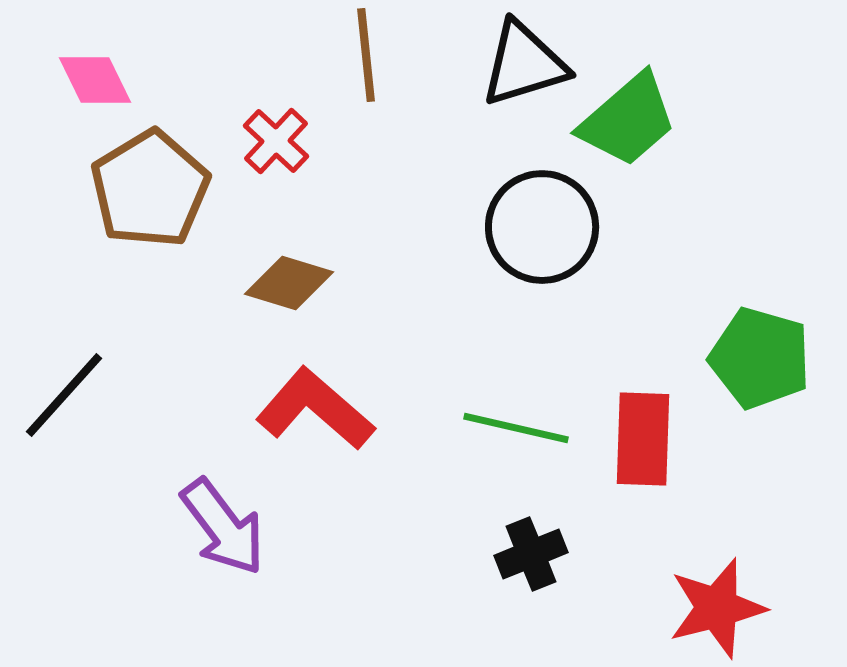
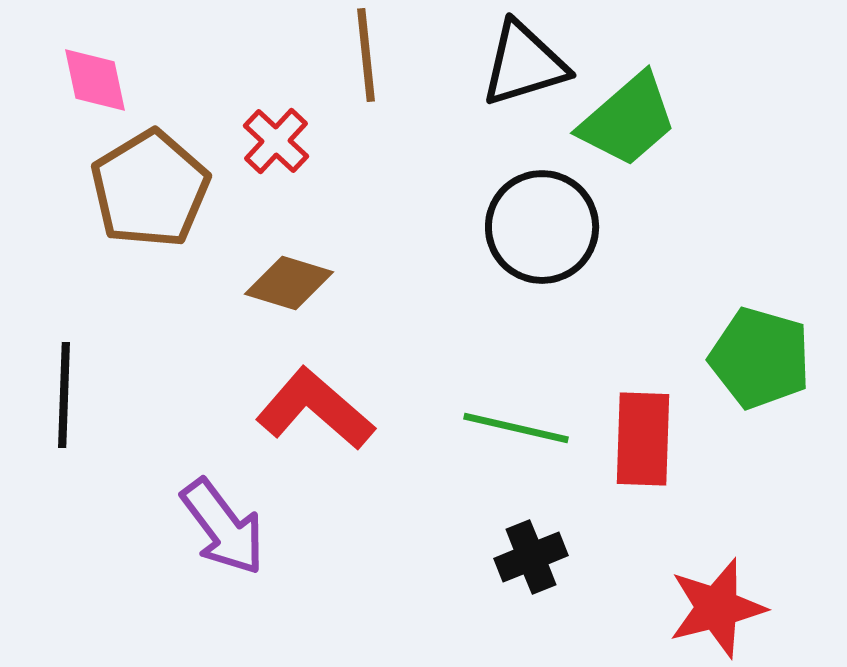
pink diamond: rotated 14 degrees clockwise
black line: rotated 40 degrees counterclockwise
black cross: moved 3 px down
